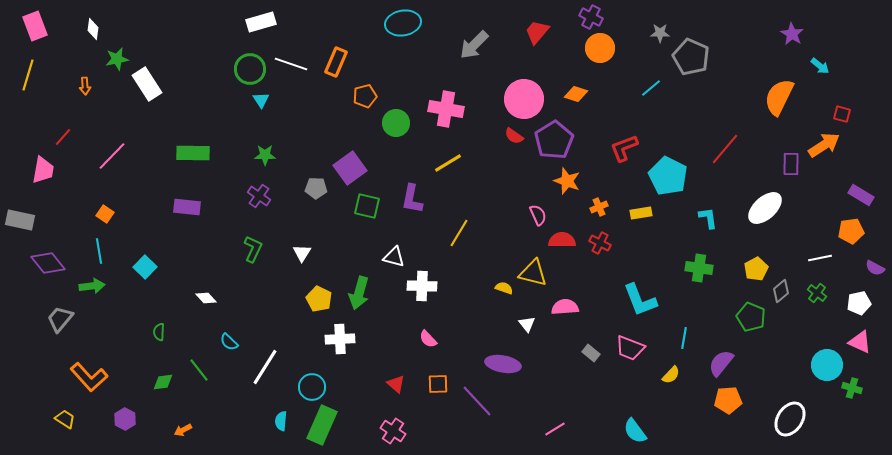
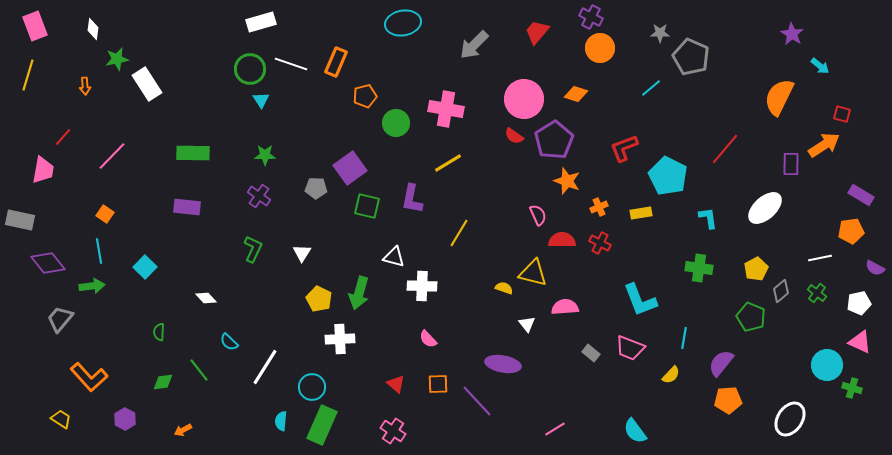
yellow trapezoid at (65, 419): moved 4 px left
